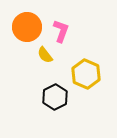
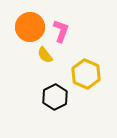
orange circle: moved 3 px right
